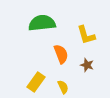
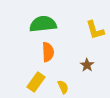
green semicircle: moved 1 px right, 1 px down
yellow L-shape: moved 9 px right, 5 px up
orange semicircle: moved 13 px left, 2 px up; rotated 18 degrees clockwise
brown star: rotated 16 degrees clockwise
